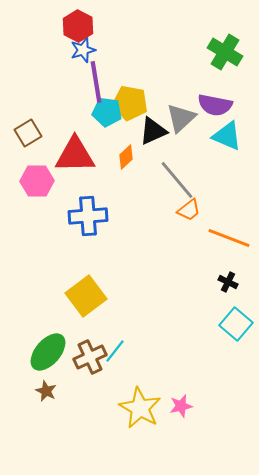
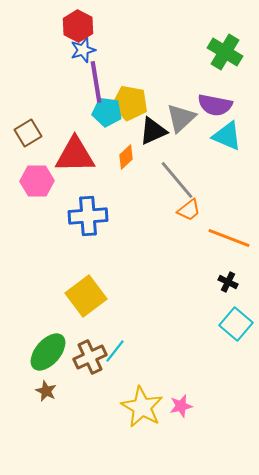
yellow star: moved 2 px right, 1 px up
